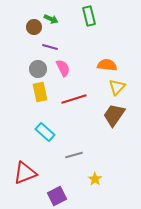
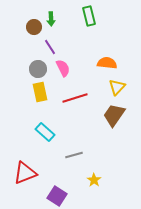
green arrow: rotated 64 degrees clockwise
purple line: rotated 42 degrees clockwise
orange semicircle: moved 2 px up
red line: moved 1 px right, 1 px up
yellow star: moved 1 px left, 1 px down
purple square: rotated 30 degrees counterclockwise
